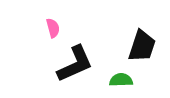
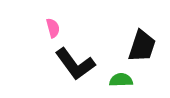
black L-shape: rotated 78 degrees clockwise
